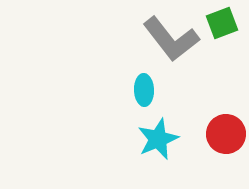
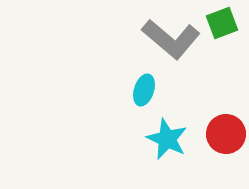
gray L-shape: rotated 12 degrees counterclockwise
cyan ellipse: rotated 20 degrees clockwise
cyan star: moved 9 px right; rotated 24 degrees counterclockwise
